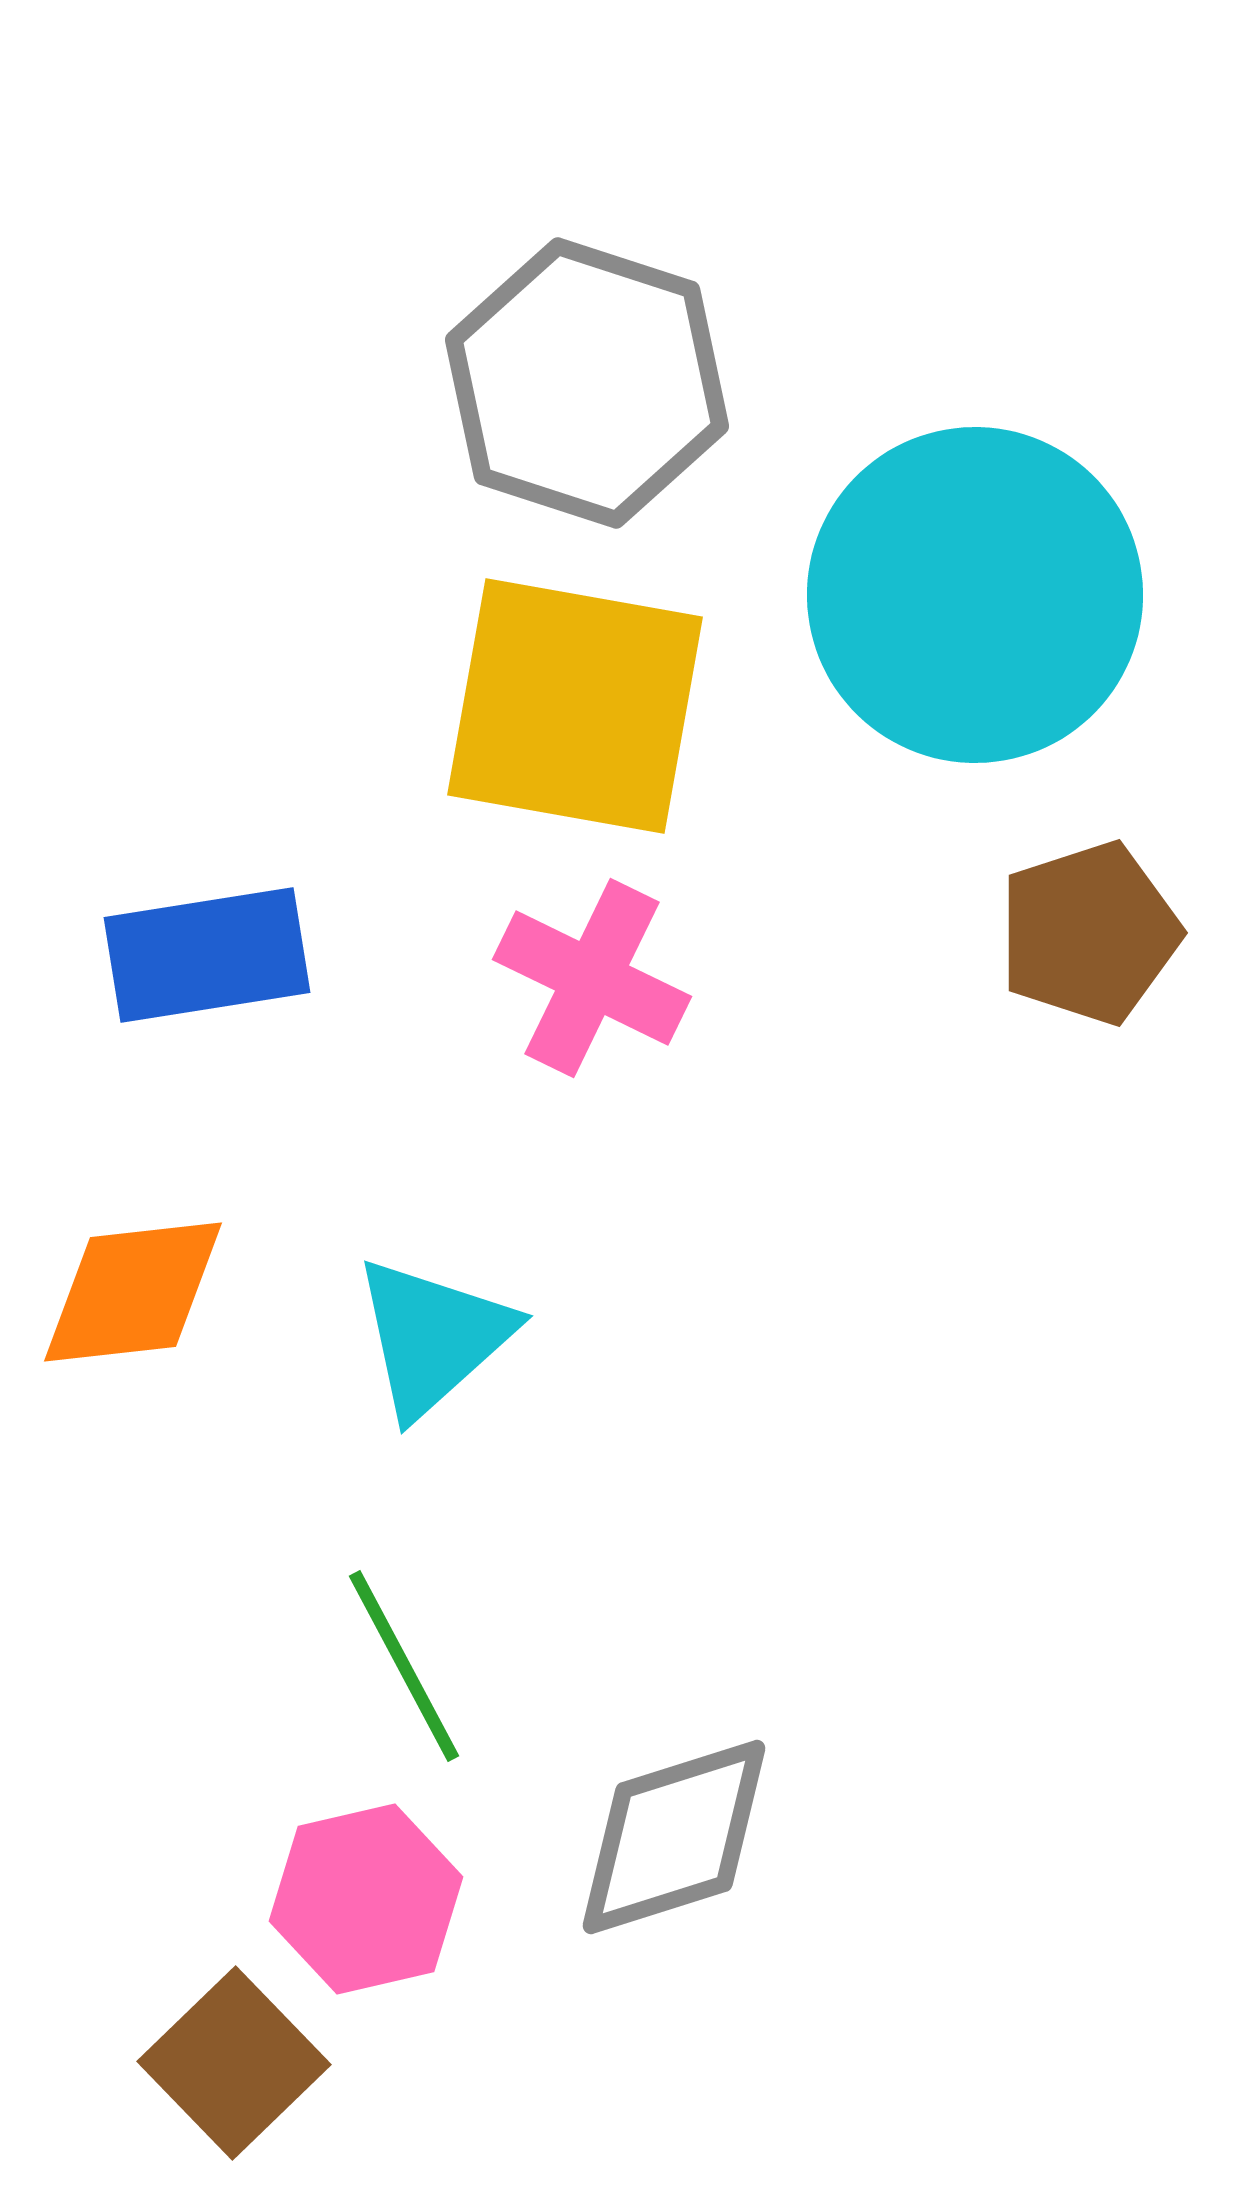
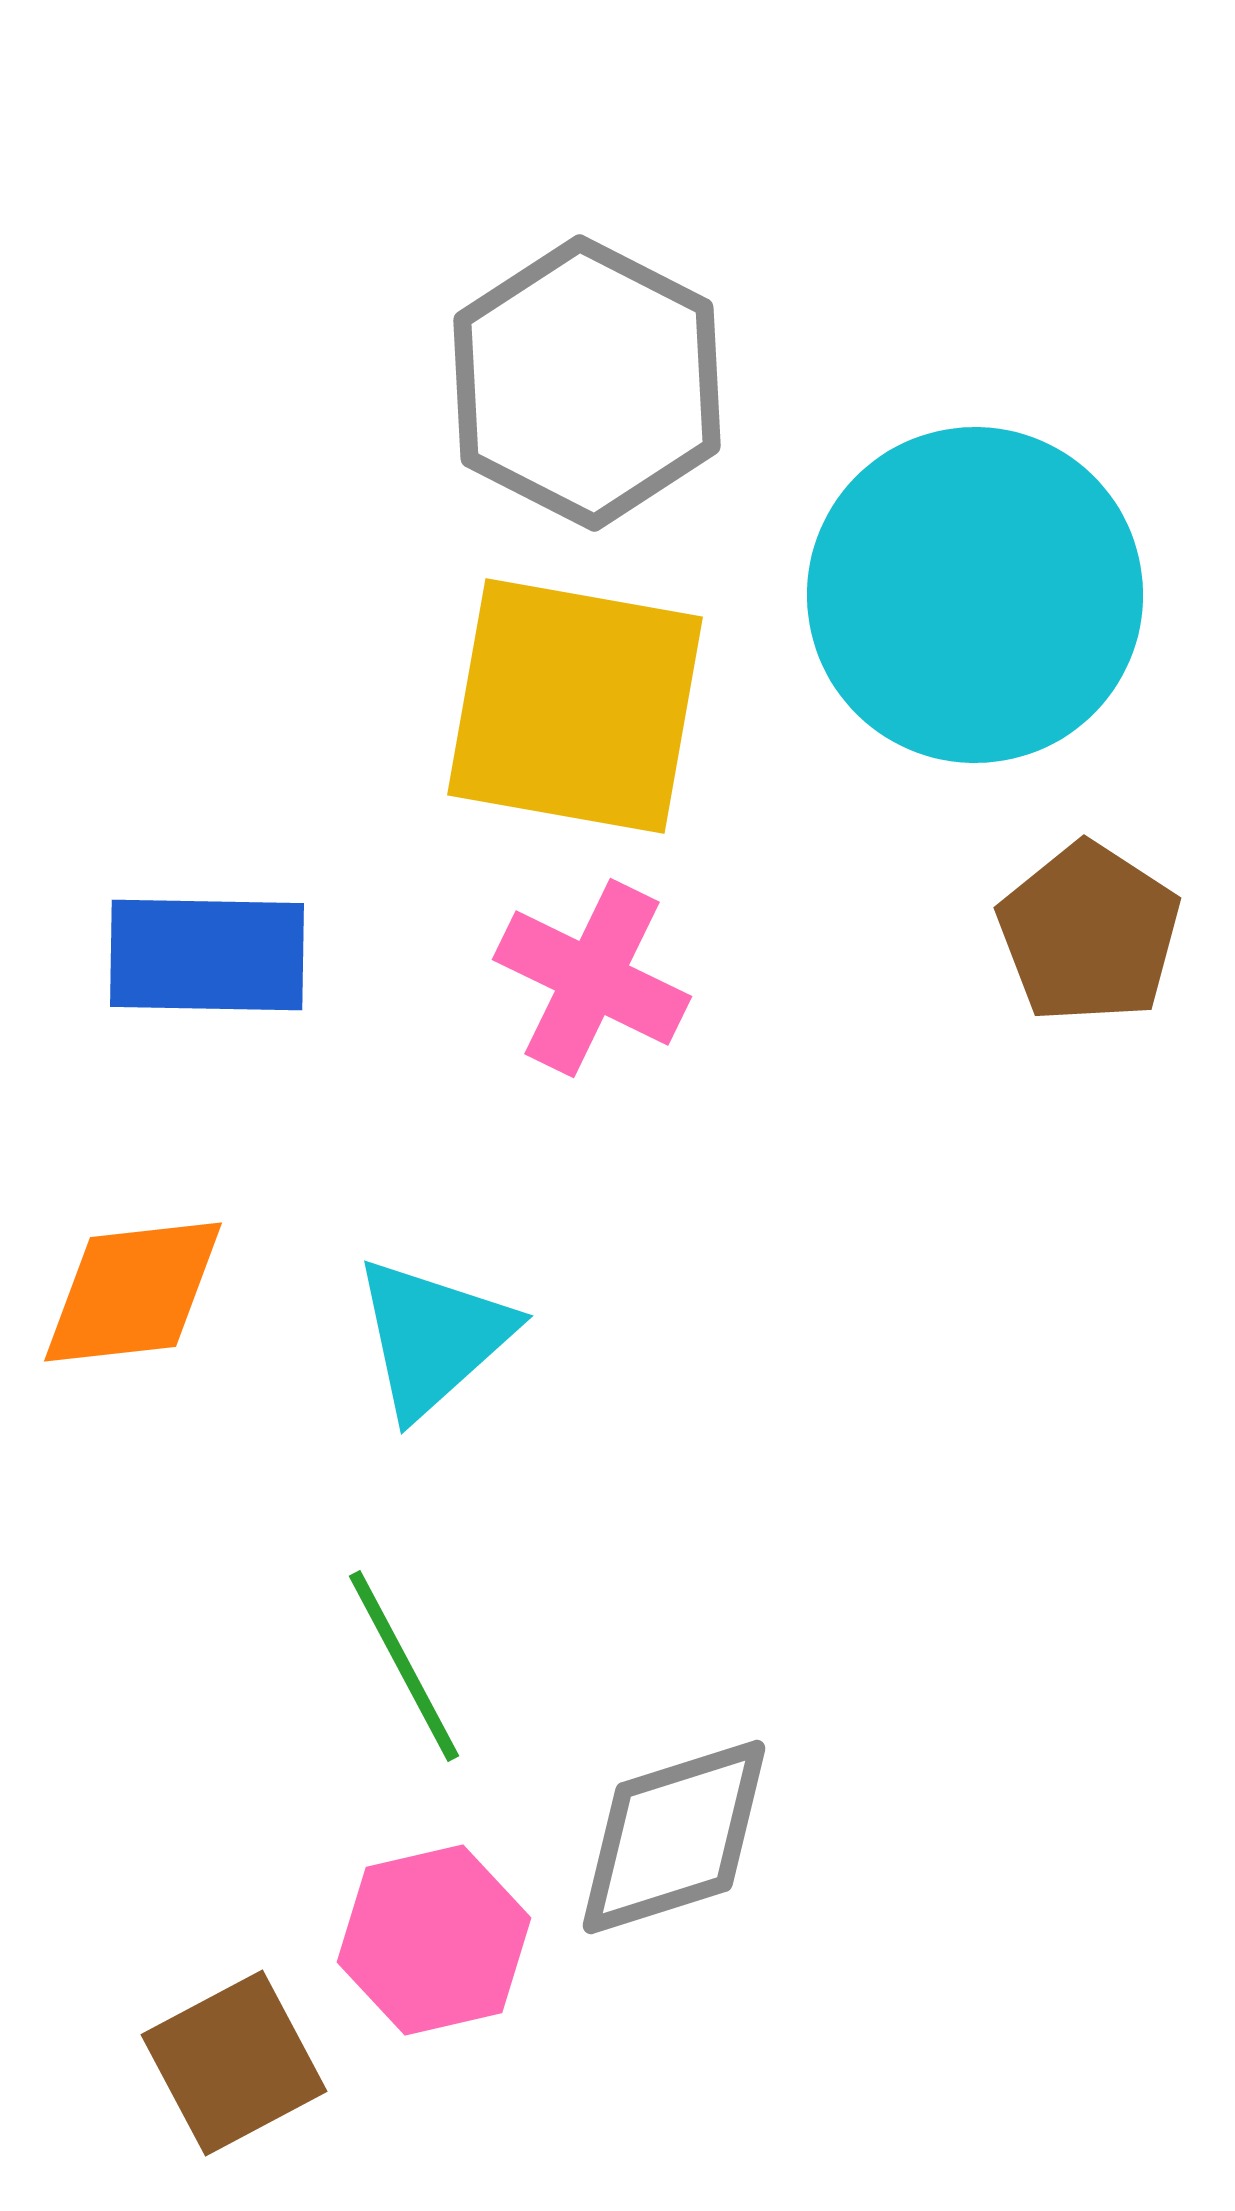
gray hexagon: rotated 9 degrees clockwise
brown pentagon: rotated 21 degrees counterclockwise
blue rectangle: rotated 10 degrees clockwise
pink hexagon: moved 68 px right, 41 px down
brown square: rotated 16 degrees clockwise
